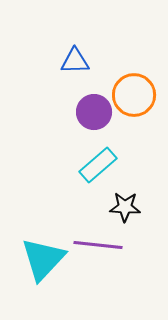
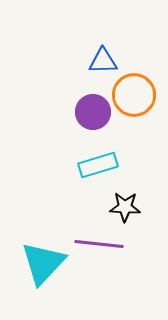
blue triangle: moved 28 px right
purple circle: moved 1 px left
cyan rectangle: rotated 24 degrees clockwise
purple line: moved 1 px right, 1 px up
cyan triangle: moved 4 px down
